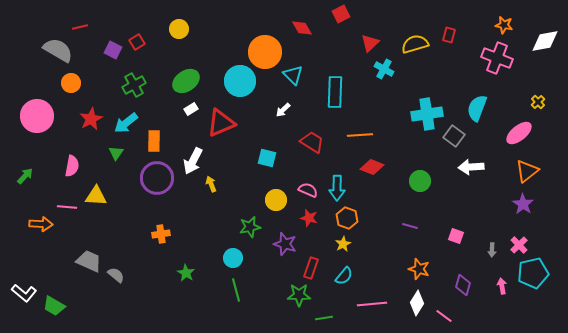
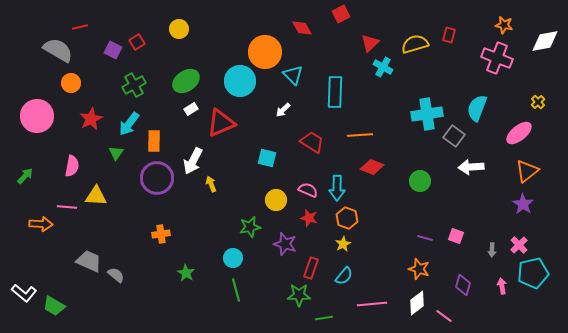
cyan cross at (384, 69): moved 1 px left, 2 px up
cyan arrow at (126, 123): moved 3 px right, 1 px down; rotated 15 degrees counterclockwise
purple line at (410, 226): moved 15 px right, 12 px down
white diamond at (417, 303): rotated 20 degrees clockwise
